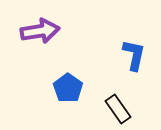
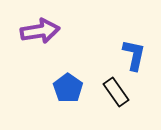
black rectangle: moved 2 px left, 17 px up
